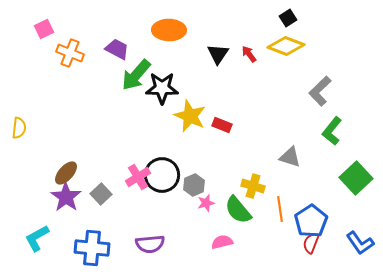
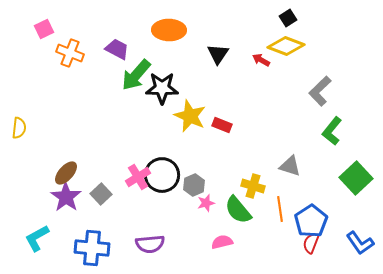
red arrow: moved 12 px right, 6 px down; rotated 24 degrees counterclockwise
gray triangle: moved 9 px down
